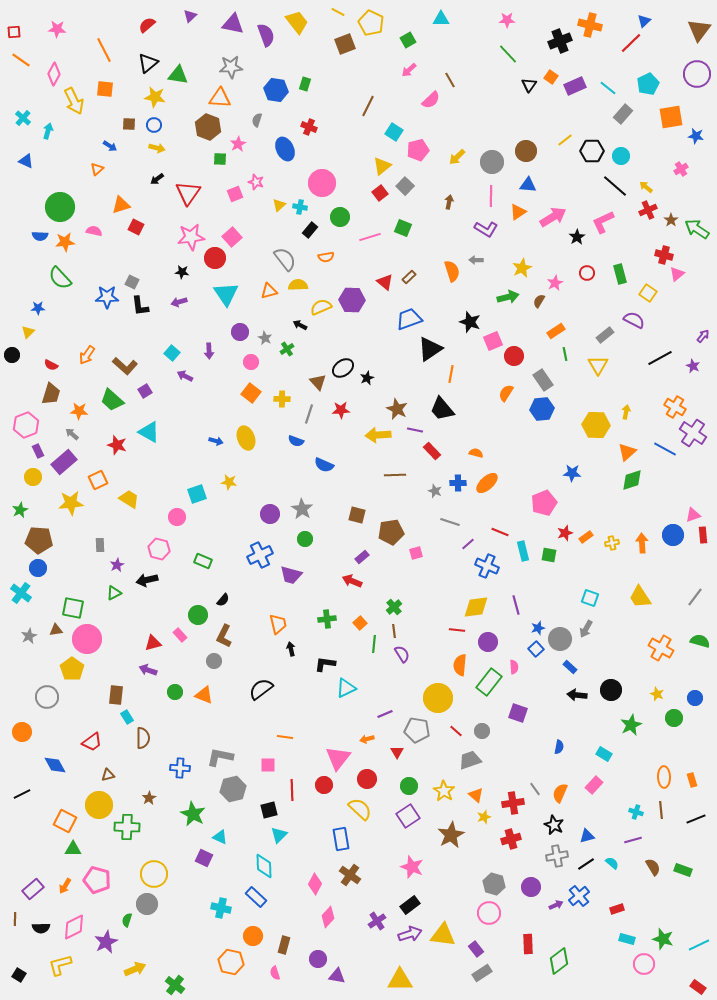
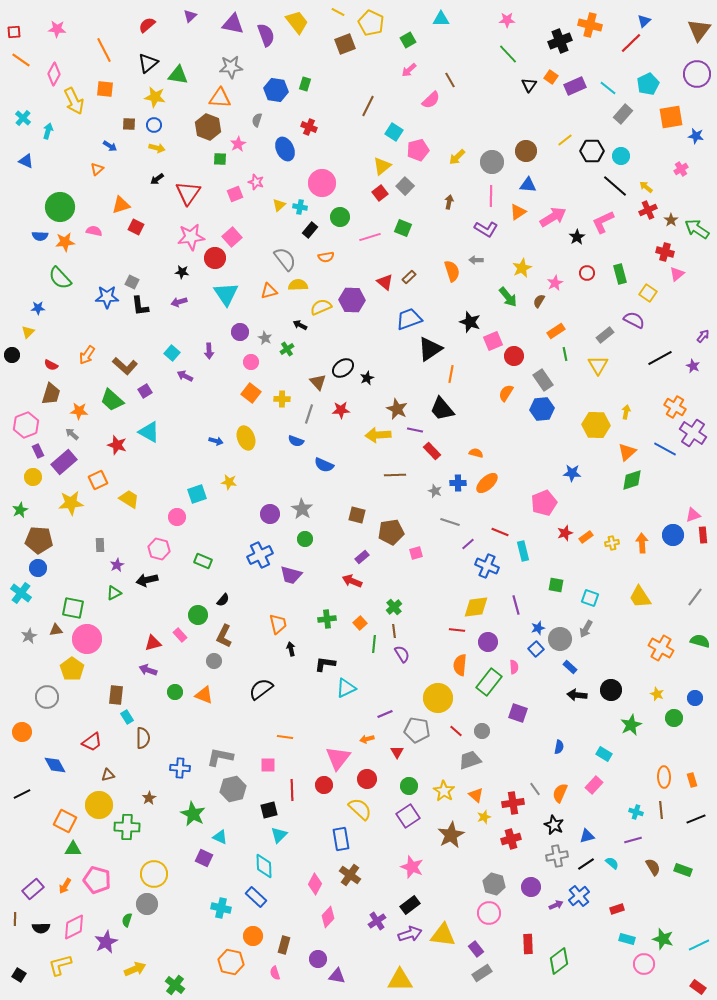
red cross at (664, 255): moved 1 px right, 3 px up
green arrow at (508, 297): rotated 65 degrees clockwise
green square at (549, 555): moved 7 px right, 30 px down
